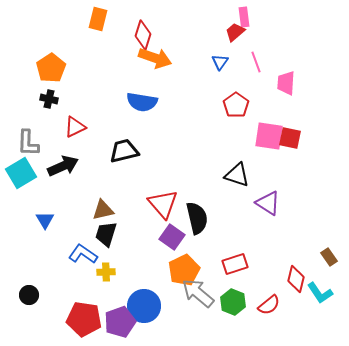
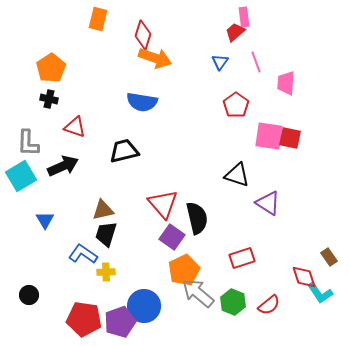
red triangle at (75, 127): rotated 45 degrees clockwise
cyan square at (21, 173): moved 3 px down
red rectangle at (235, 264): moved 7 px right, 6 px up
red diamond at (296, 279): moved 8 px right, 2 px up; rotated 32 degrees counterclockwise
